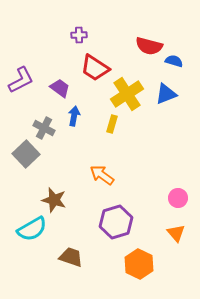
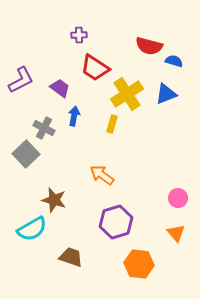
orange hexagon: rotated 20 degrees counterclockwise
